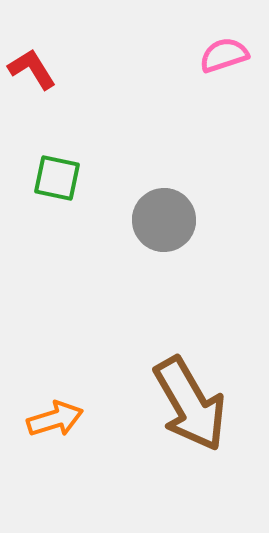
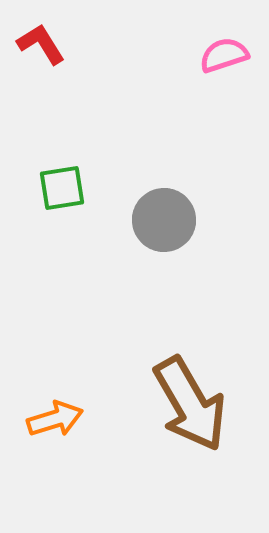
red L-shape: moved 9 px right, 25 px up
green square: moved 5 px right, 10 px down; rotated 21 degrees counterclockwise
